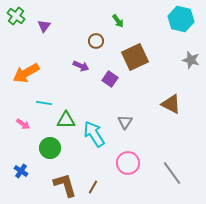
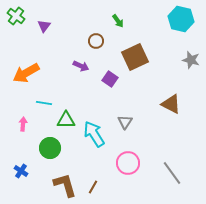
pink arrow: rotated 120 degrees counterclockwise
